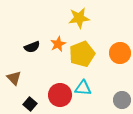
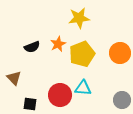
black square: rotated 32 degrees counterclockwise
